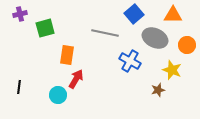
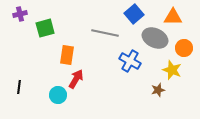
orange triangle: moved 2 px down
orange circle: moved 3 px left, 3 px down
